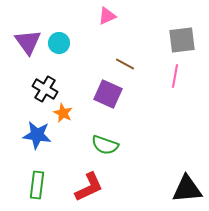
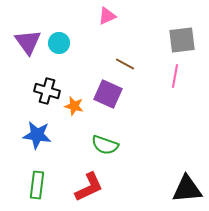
black cross: moved 2 px right, 2 px down; rotated 15 degrees counterclockwise
orange star: moved 11 px right, 7 px up; rotated 12 degrees counterclockwise
